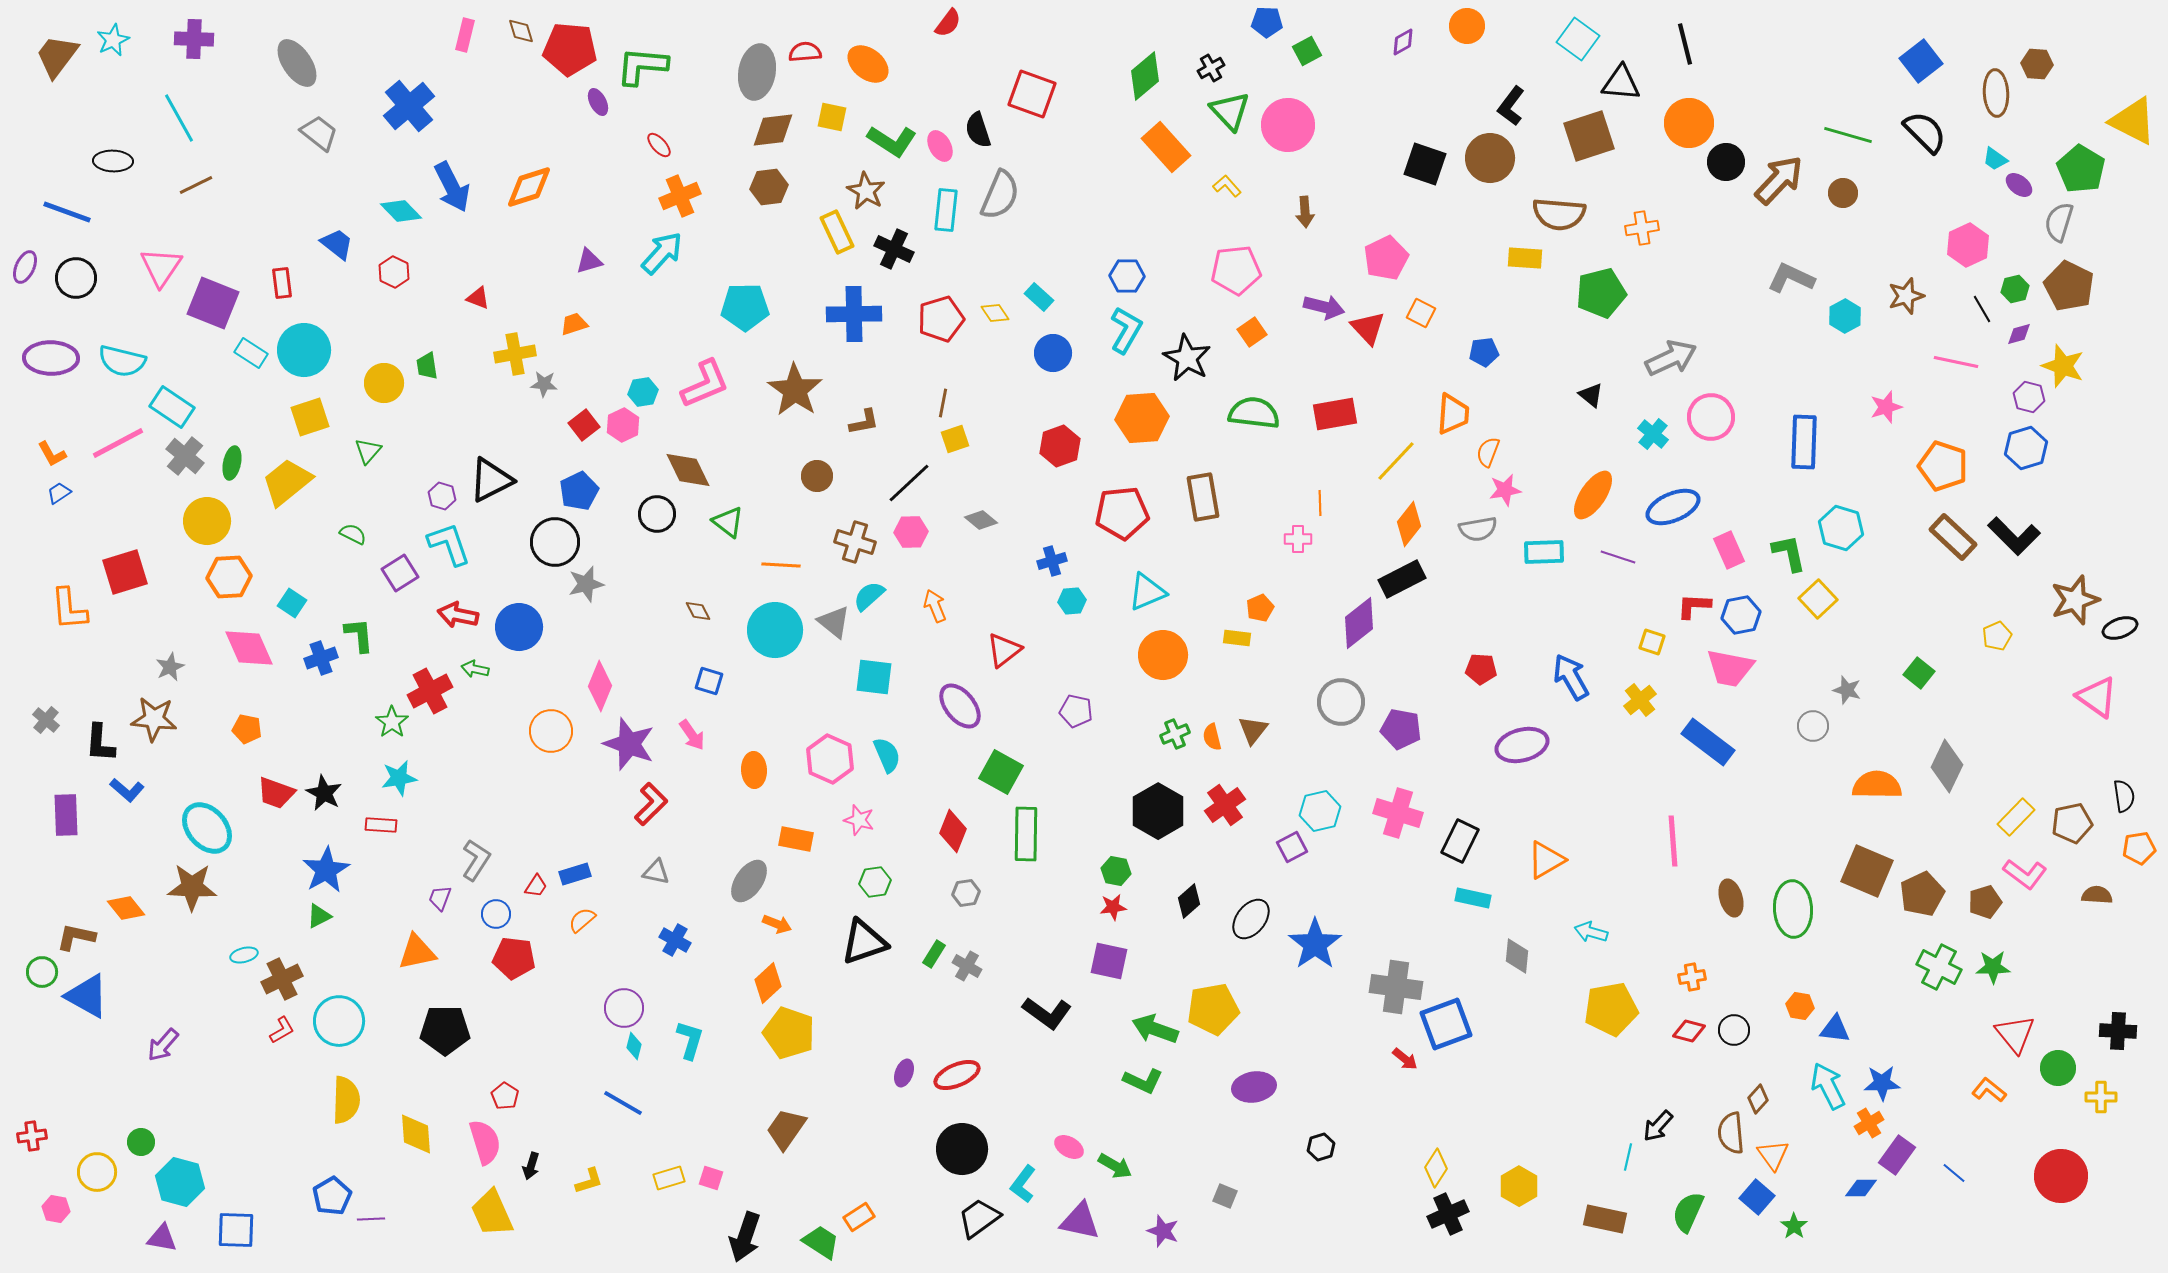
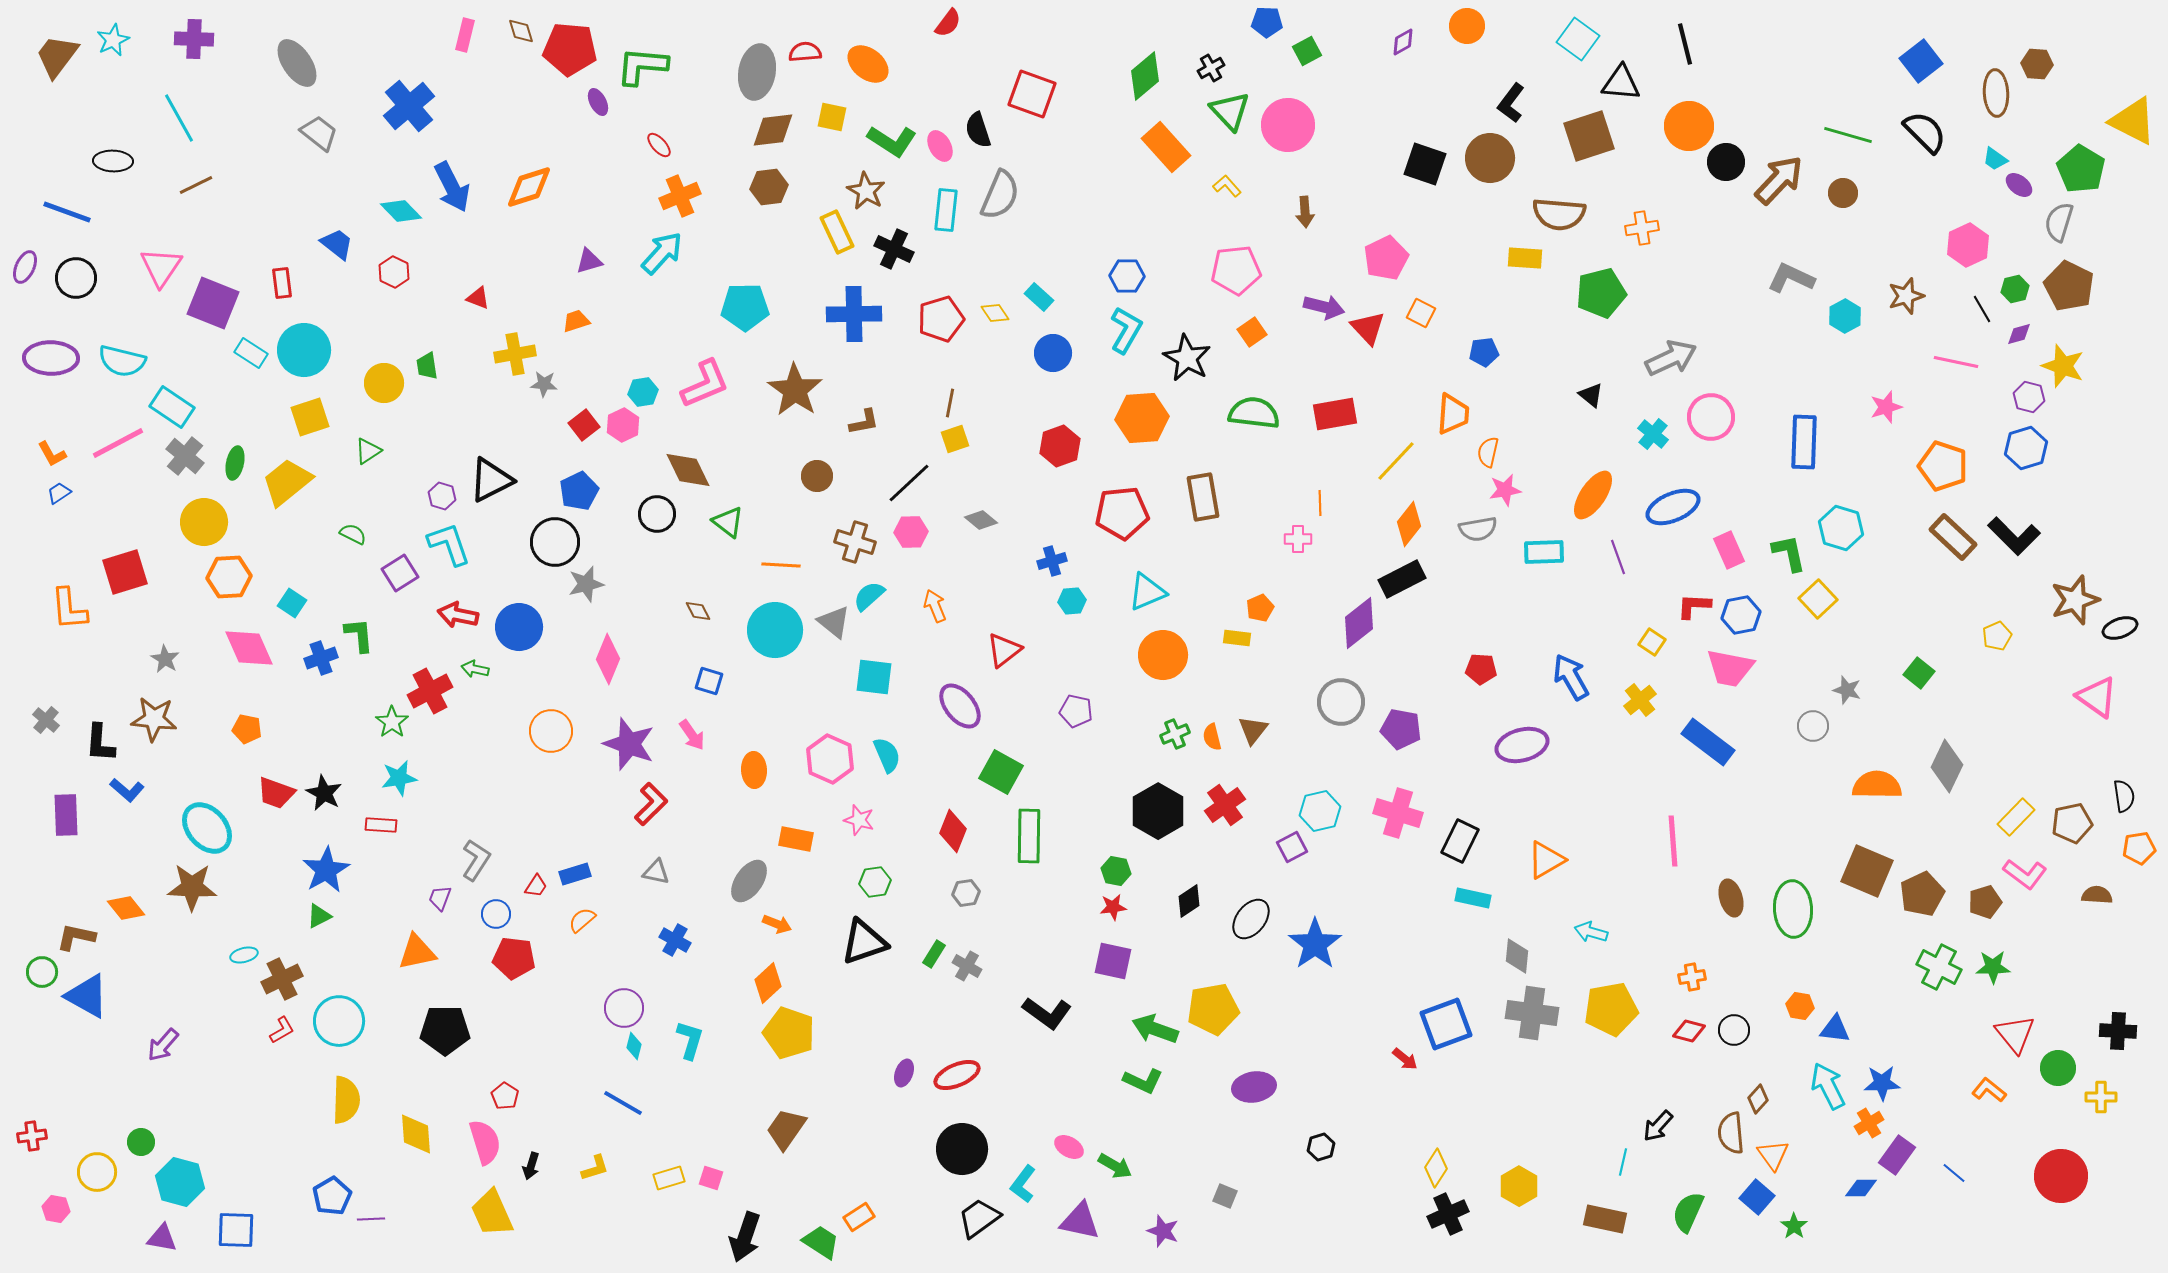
black L-shape at (1511, 106): moved 3 px up
orange circle at (1689, 123): moved 3 px down
orange trapezoid at (574, 324): moved 2 px right, 3 px up
brown line at (943, 403): moved 7 px right
green triangle at (368, 451): rotated 16 degrees clockwise
orange semicircle at (1488, 452): rotated 8 degrees counterclockwise
green ellipse at (232, 463): moved 3 px right
yellow circle at (207, 521): moved 3 px left, 1 px down
purple line at (1618, 557): rotated 52 degrees clockwise
yellow square at (1652, 642): rotated 16 degrees clockwise
gray star at (170, 667): moved 5 px left, 8 px up; rotated 16 degrees counterclockwise
pink diamond at (600, 686): moved 8 px right, 27 px up
green rectangle at (1026, 834): moved 3 px right, 2 px down
black diamond at (1189, 901): rotated 8 degrees clockwise
purple square at (1109, 961): moved 4 px right
gray cross at (1396, 987): moved 136 px right, 26 px down
cyan line at (1628, 1157): moved 5 px left, 5 px down
yellow L-shape at (589, 1181): moved 6 px right, 13 px up
